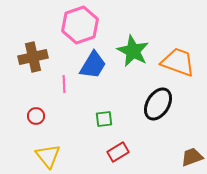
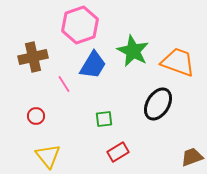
pink line: rotated 30 degrees counterclockwise
